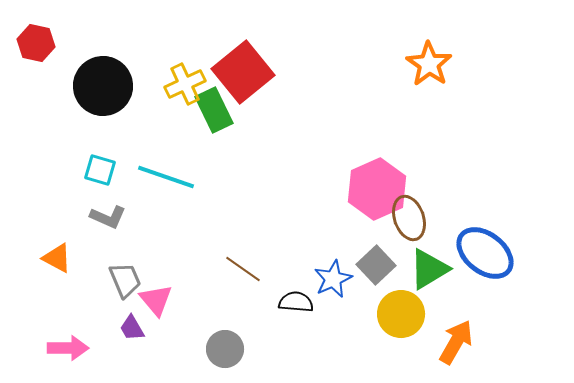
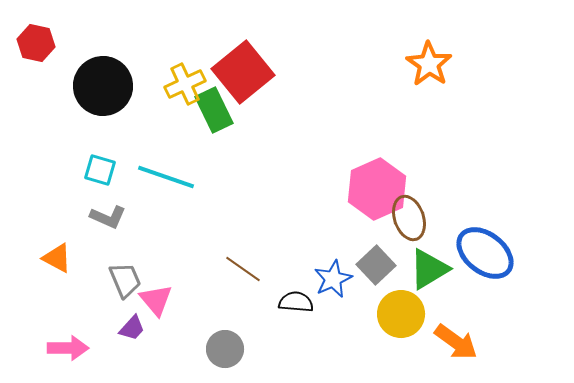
purple trapezoid: rotated 108 degrees counterclockwise
orange arrow: rotated 96 degrees clockwise
